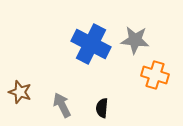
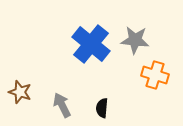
blue cross: rotated 12 degrees clockwise
